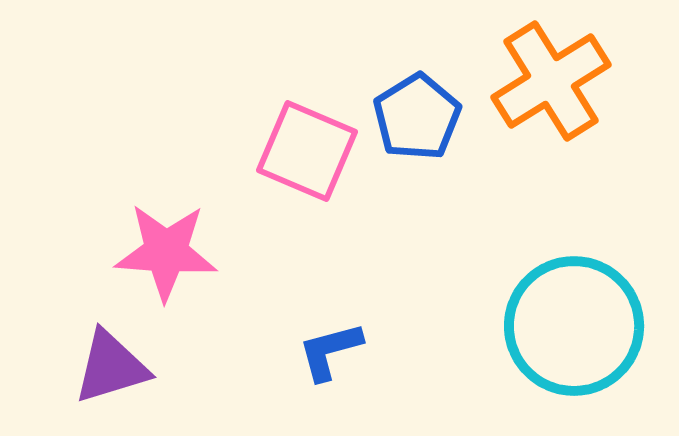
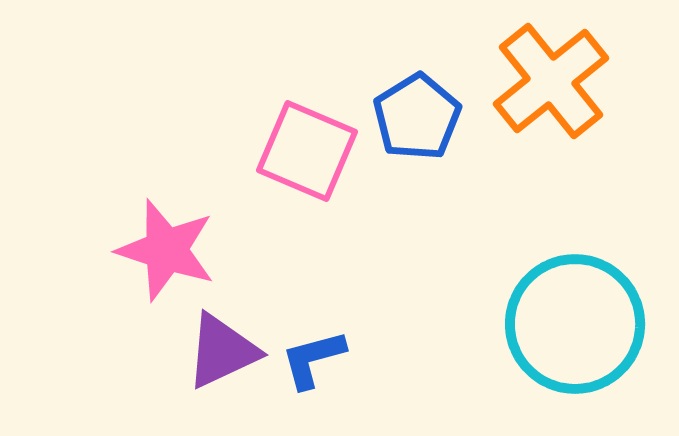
orange cross: rotated 7 degrees counterclockwise
pink star: moved 2 px up; rotated 14 degrees clockwise
cyan circle: moved 1 px right, 2 px up
blue L-shape: moved 17 px left, 8 px down
purple triangle: moved 111 px right, 16 px up; rotated 8 degrees counterclockwise
